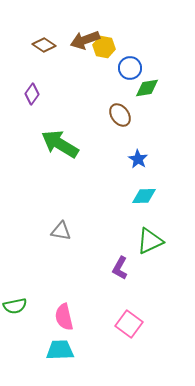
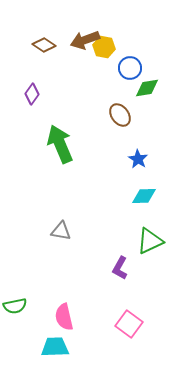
green arrow: rotated 36 degrees clockwise
cyan trapezoid: moved 5 px left, 3 px up
